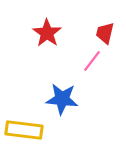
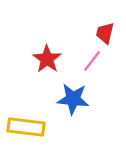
red star: moved 26 px down
blue star: moved 11 px right
yellow rectangle: moved 2 px right, 3 px up
